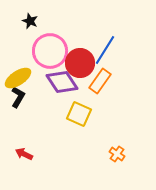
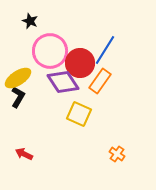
purple diamond: moved 1 px right
